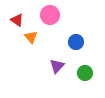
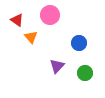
blue circle: moved 3 px right, 1 px down
